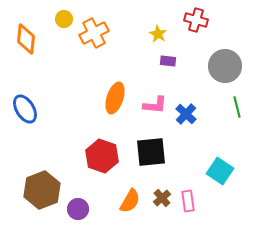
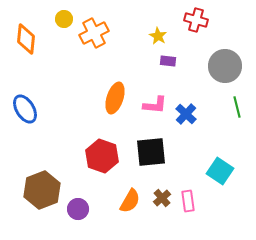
yellow star: moved 2 px down
